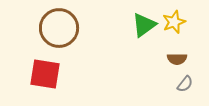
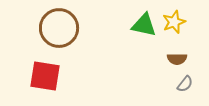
green triangle: rotated 48 degrees clockwise
red square: moved 2 px down
